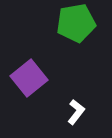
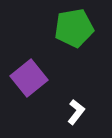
green pentagon: moved 2 px left, 5 px down
